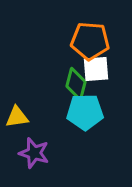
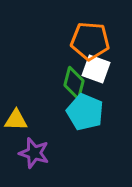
white square: rotated 24 degrees clockwise
green diamond: moved 2 px left, 1 px up
cyan pentagon: rotated 24 degrees clockwise
yellow triangle: moved 1 px left, 3 px down; rotated 10 degrees clockwise
